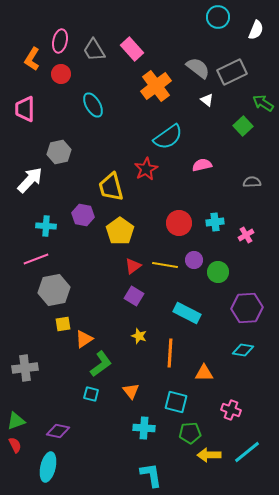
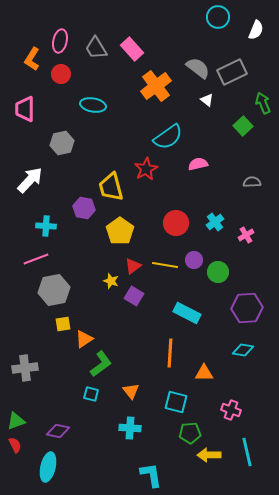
gray trapezoid at (94, 50): moved 2 px right, 2 px up
green arrow at (263, 103): rotated 35 degrees clockwise
cyan ellipse at (93, 105): rotated 50 degrees counterclockwise
gray hexagon at (59, 152): moved 3 px right, 9 px up
pink semicircle at (202, 165): moved 4 px left, 1 px up
purple hexagon at (83, 215): moved 1 px right, 7 px up
cyan cross at (215, 222): rotated 30 degrees counterclockwise
red circle at (179, 223): moved 3 px left
yellow star at (139, 336): moved 28 px left, 55 px up
cyan cross at (144, 428): moved 14 px left
cyan line at (247, 452): rotated 64 degrees counterclockwise
